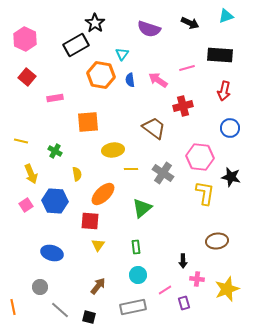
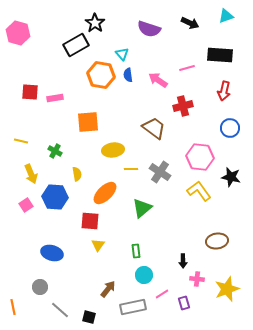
pink hexagon at (25, 39): moved 7 px left, 6 px up; rotated 10 degrees counterclockwise
cyan triangle at (122, 54): rotated 16 degrees counterclockwise
red square at (27, 77): moved 3 px right, 15 px down; rotated 36 degrees counterclockwise
blue semicircle at (130, 80): moved 2 px left, 5 px up
gray cross at (163, 173): moved 3 px left, 1 px up
yellow L-shape at (205, 193): moved 6 px left, 2 px up; rotated 45 degrees counterclockwise
orange ellipse at (103, 194): moved 2 px right, 1 px up
blue hexagon at (55, 201): moved 4 px up
green rectangle at (136, 247): moved 4 px down
cyan circle at (138, 275): moved 6 px right
brown arrow at (98, 286): moved 10 px right, 3 px down
pink line at (165, 290): moved 3 px left, 4 px down
